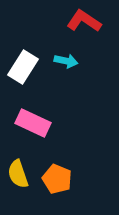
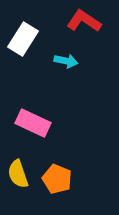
white rectangle: moved 28 px up
